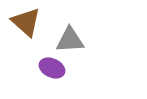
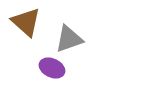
gray triangle: moved 1 px left, 1 px up; rotated 16 degrees counterclockwise
